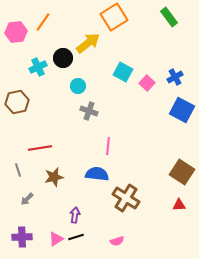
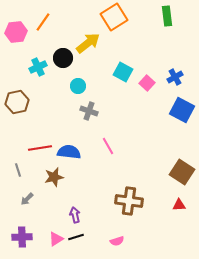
green rectangle: moved 2 px left, 1 px up; rotated 30 degrees clockwise
pink line: rotated 36 degrees counterclockwise
blue semicircle: moved 28 px left, 22 px up
brown cross: moved 3 px right, 3 px down; rotated 24 degrees counterclockwise
purple arrow: rotated 21 degrees counterclockwise
